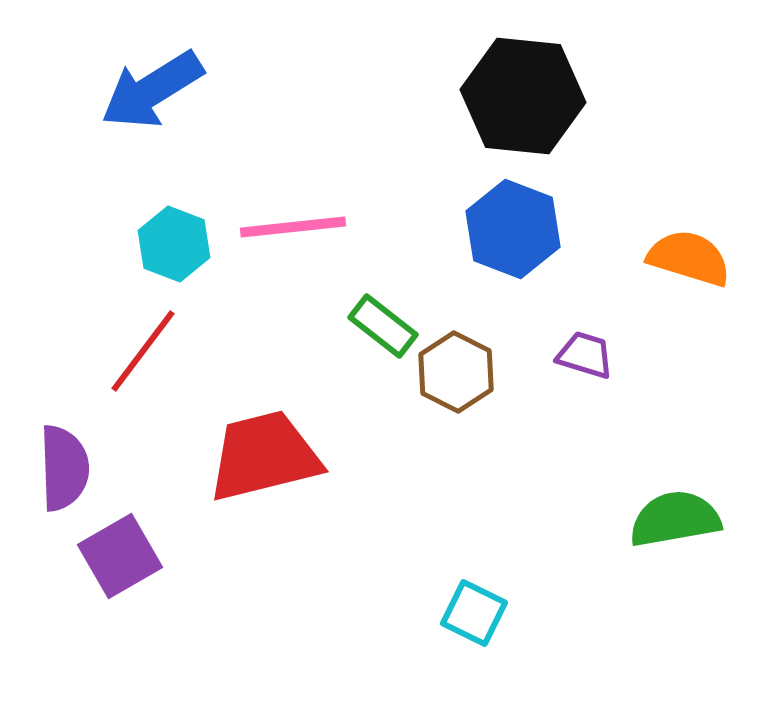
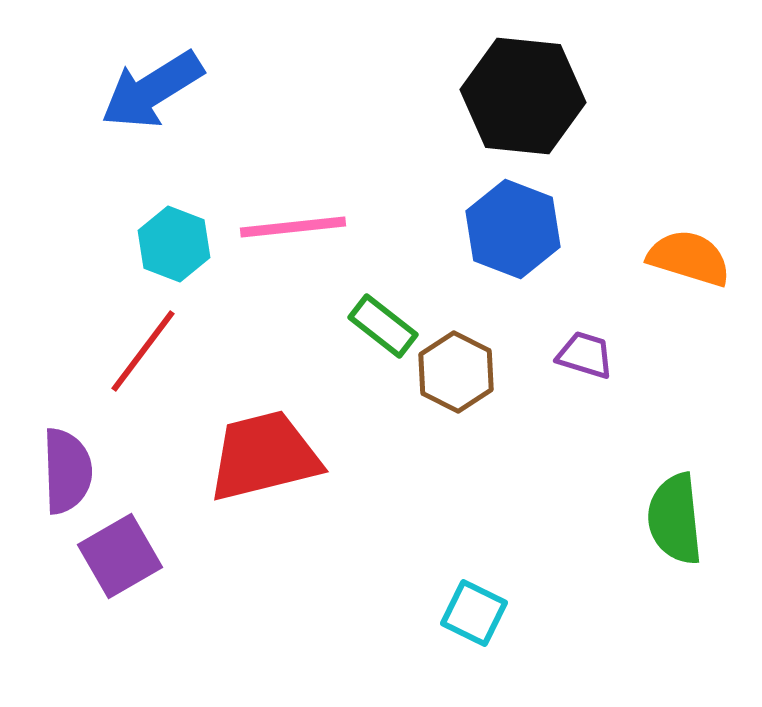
purple semicircle: moved 3 px right, 3 px down
green semicircle: rotated 86 degrees counterclockwise
